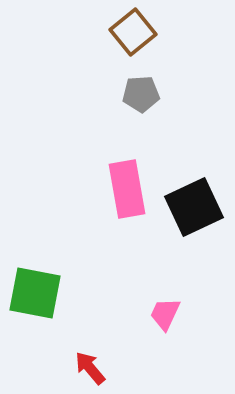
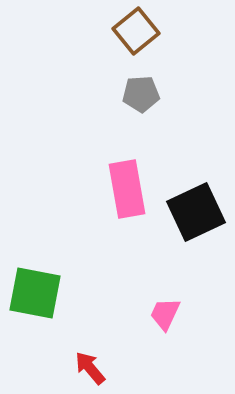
brown square: moved 3 px right, 1 px up
black square: moved 2 px right, 5 px down
